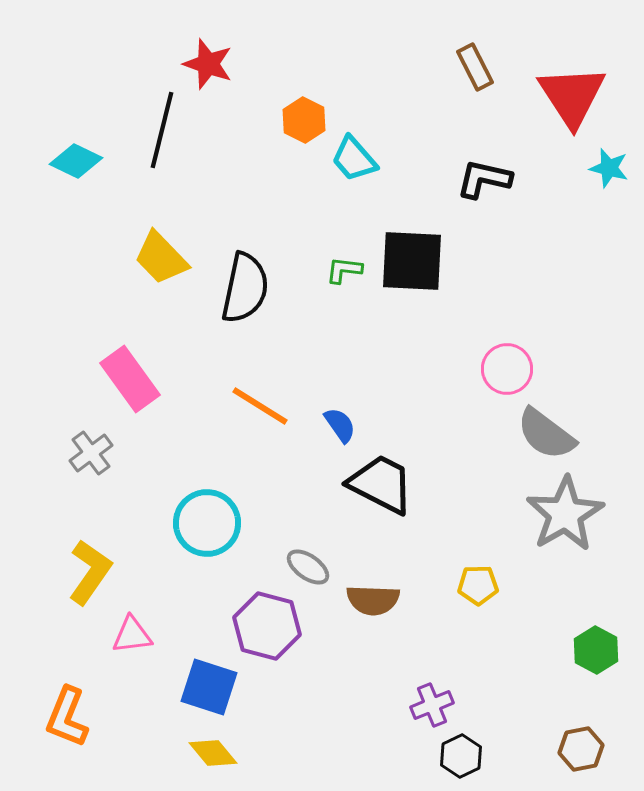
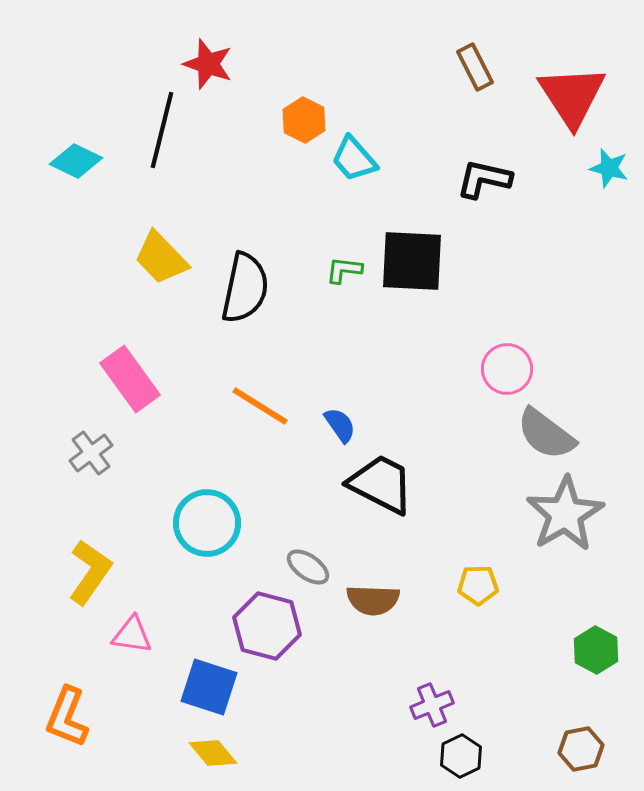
pink triangle: rotated 15 degrees clockwise
